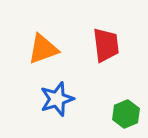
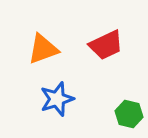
red trapezoid: rotated 72 degrees clockwise
green hexagon: moved 3 px right; rotated 24 degrees counterclockwise
